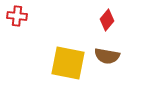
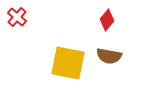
red cross: moved 1 px down; rotated 36 degrees clockwise
brown semicircle: moved 2 px right
